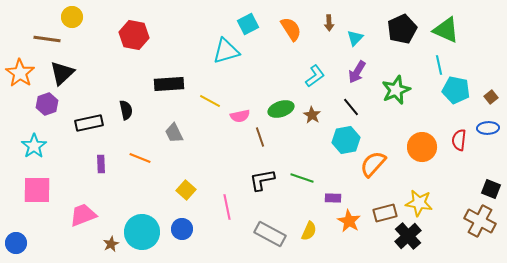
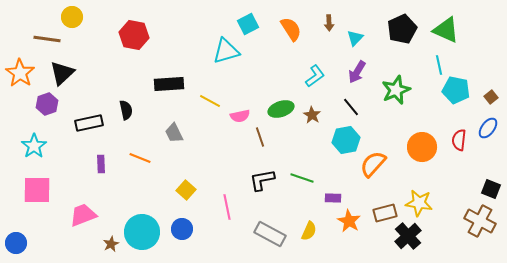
blue ellipse at (488, 128): rotated 50 degrees counterclockwise
